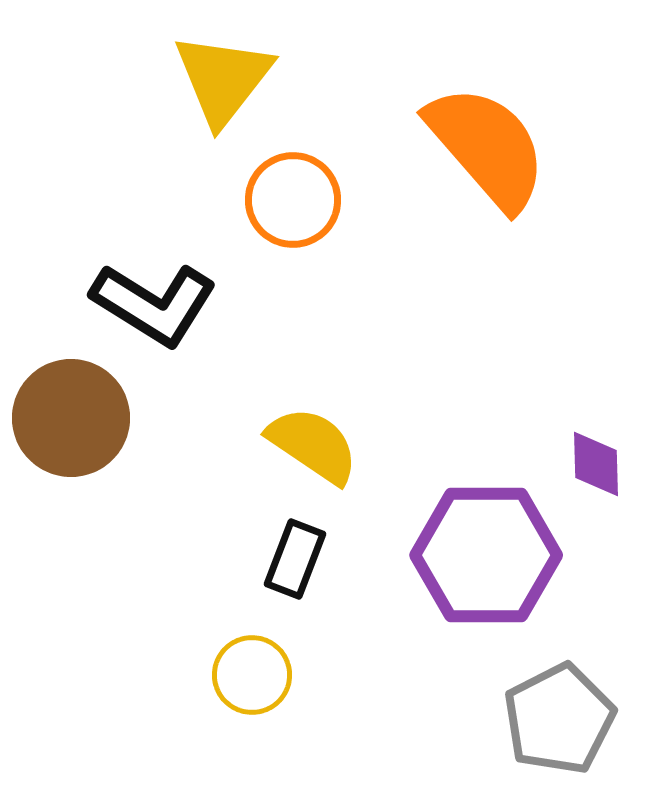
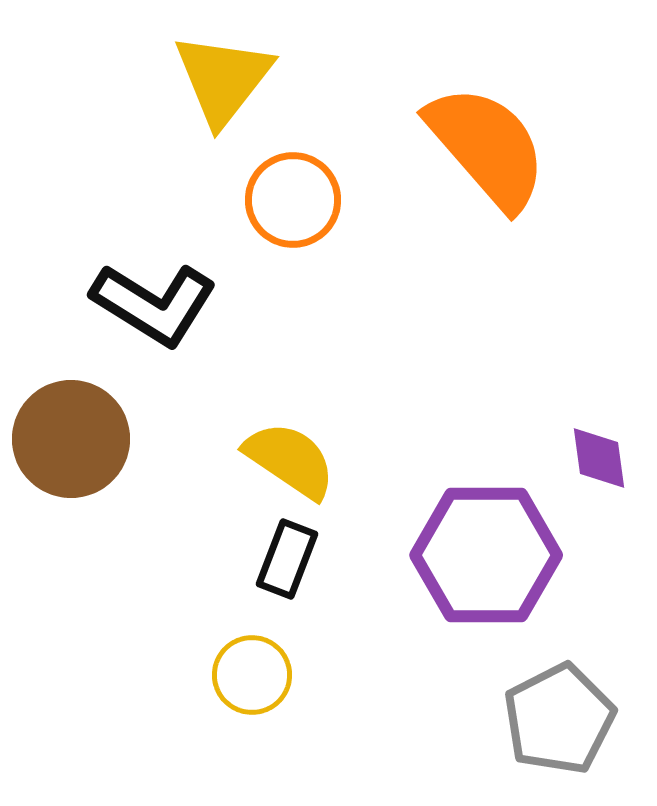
brown circle: moved 21 px down
yellow semicircle: moved 23 px left, 15 px down
purple diamond: moved 3 px right, 6 px up; rotated 6 degrees counterclockwise
black rectangle: moved 8 px left
